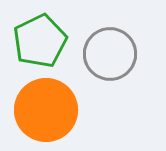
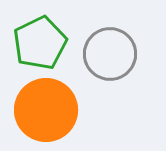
green pentagon: moved 2 px down
